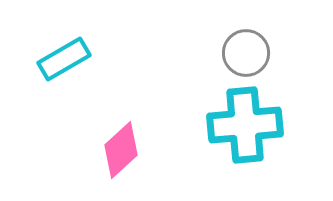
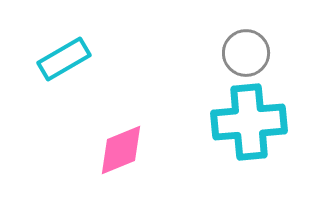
cyan cross: moved 4 px right, 3 px up
pink diamond: rotated 20 degrees clockwise
